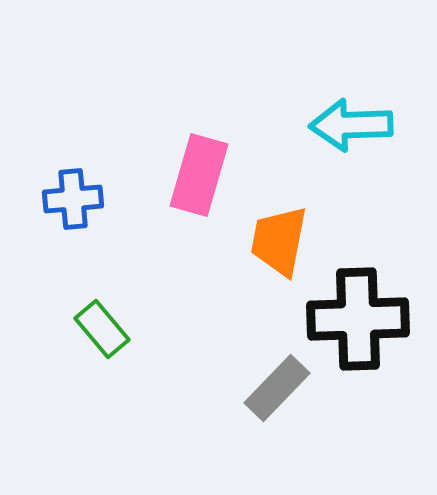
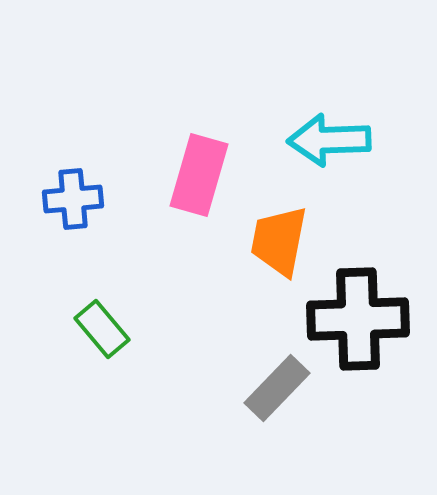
cyan arrow: moved 22 px left, 15 px down
